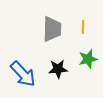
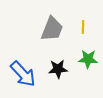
gray trapezoid: rotated 20 degrees clockwise
green star: rotated 18 degrees clockwise
